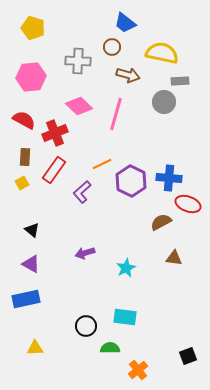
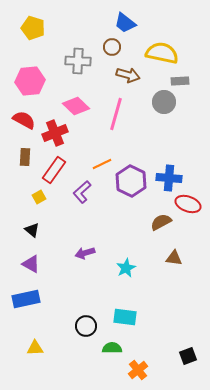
pink hexagon: moved 1 px left, 4 px down
pink diamond: moved 3 px left
yellow square: moved 17 px right, 14 px down
green semicircle: moved 2 px right
